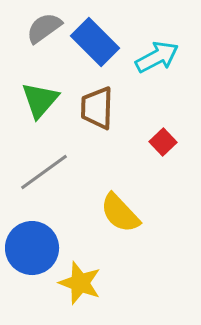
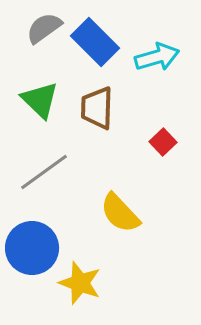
cyan arrow: rotated 12 degrees clockwise
green triangle: rotated 27 degrees counterclockwise
